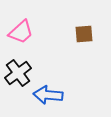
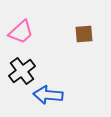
black cross: moved 4 px right, 2 px up
